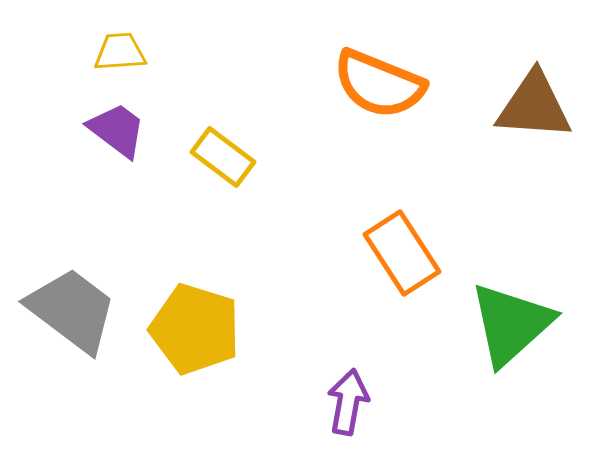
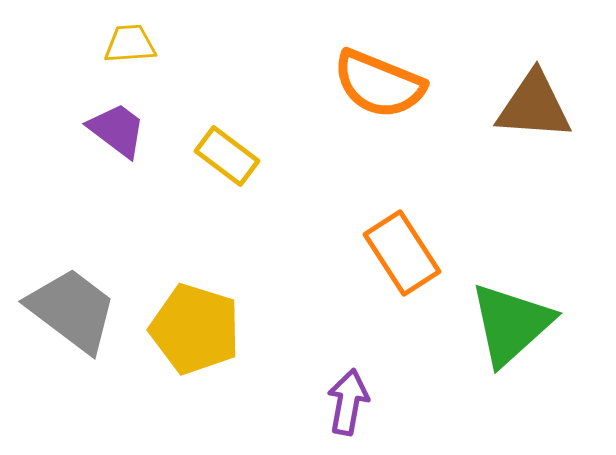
yellow trapezoid: moved 10 px right, 8 px up
yellow rectangle: moved 4 px right, 1 px up
